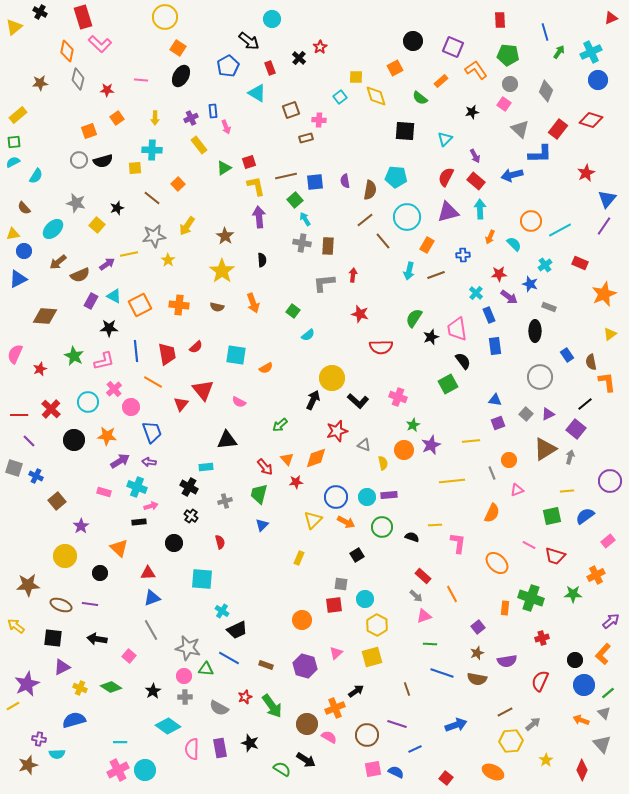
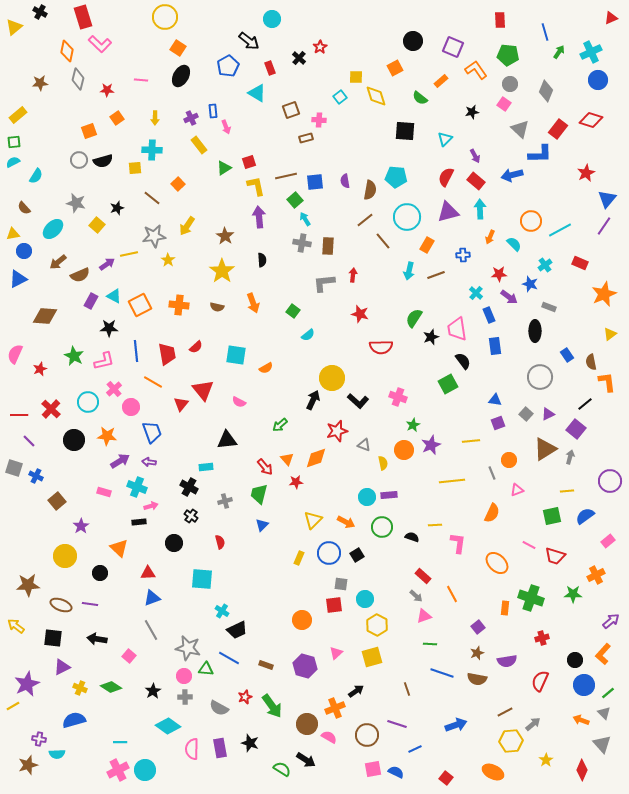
blue circle at (336, 497): moved 7 px left, 56 px down
